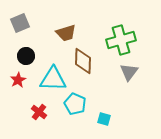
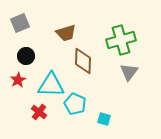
cyan triangle: moved 2 px left, 6 px down
